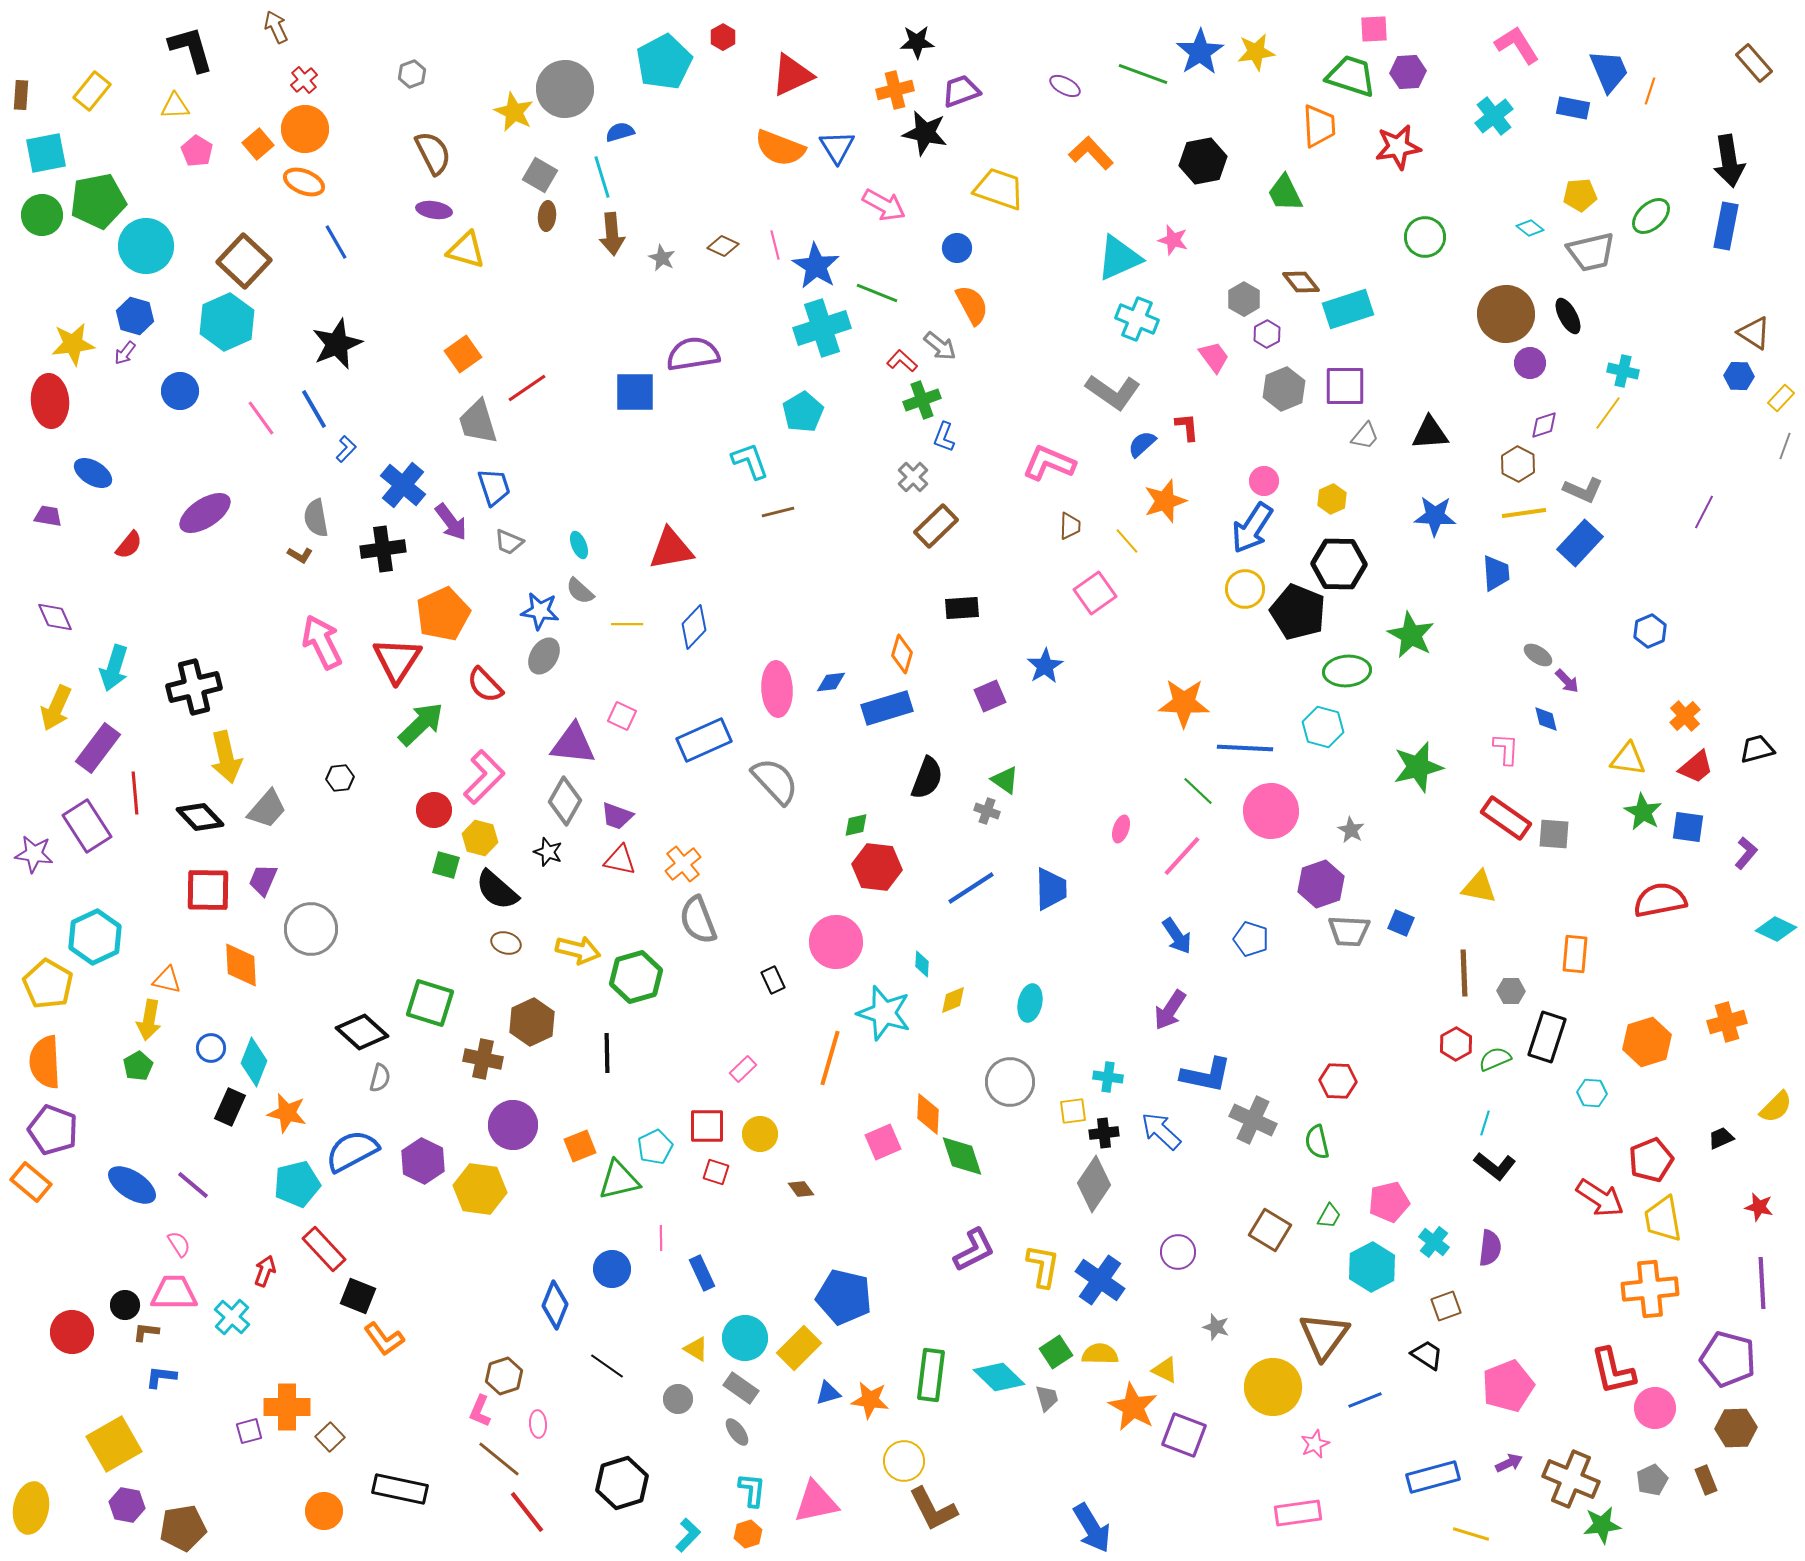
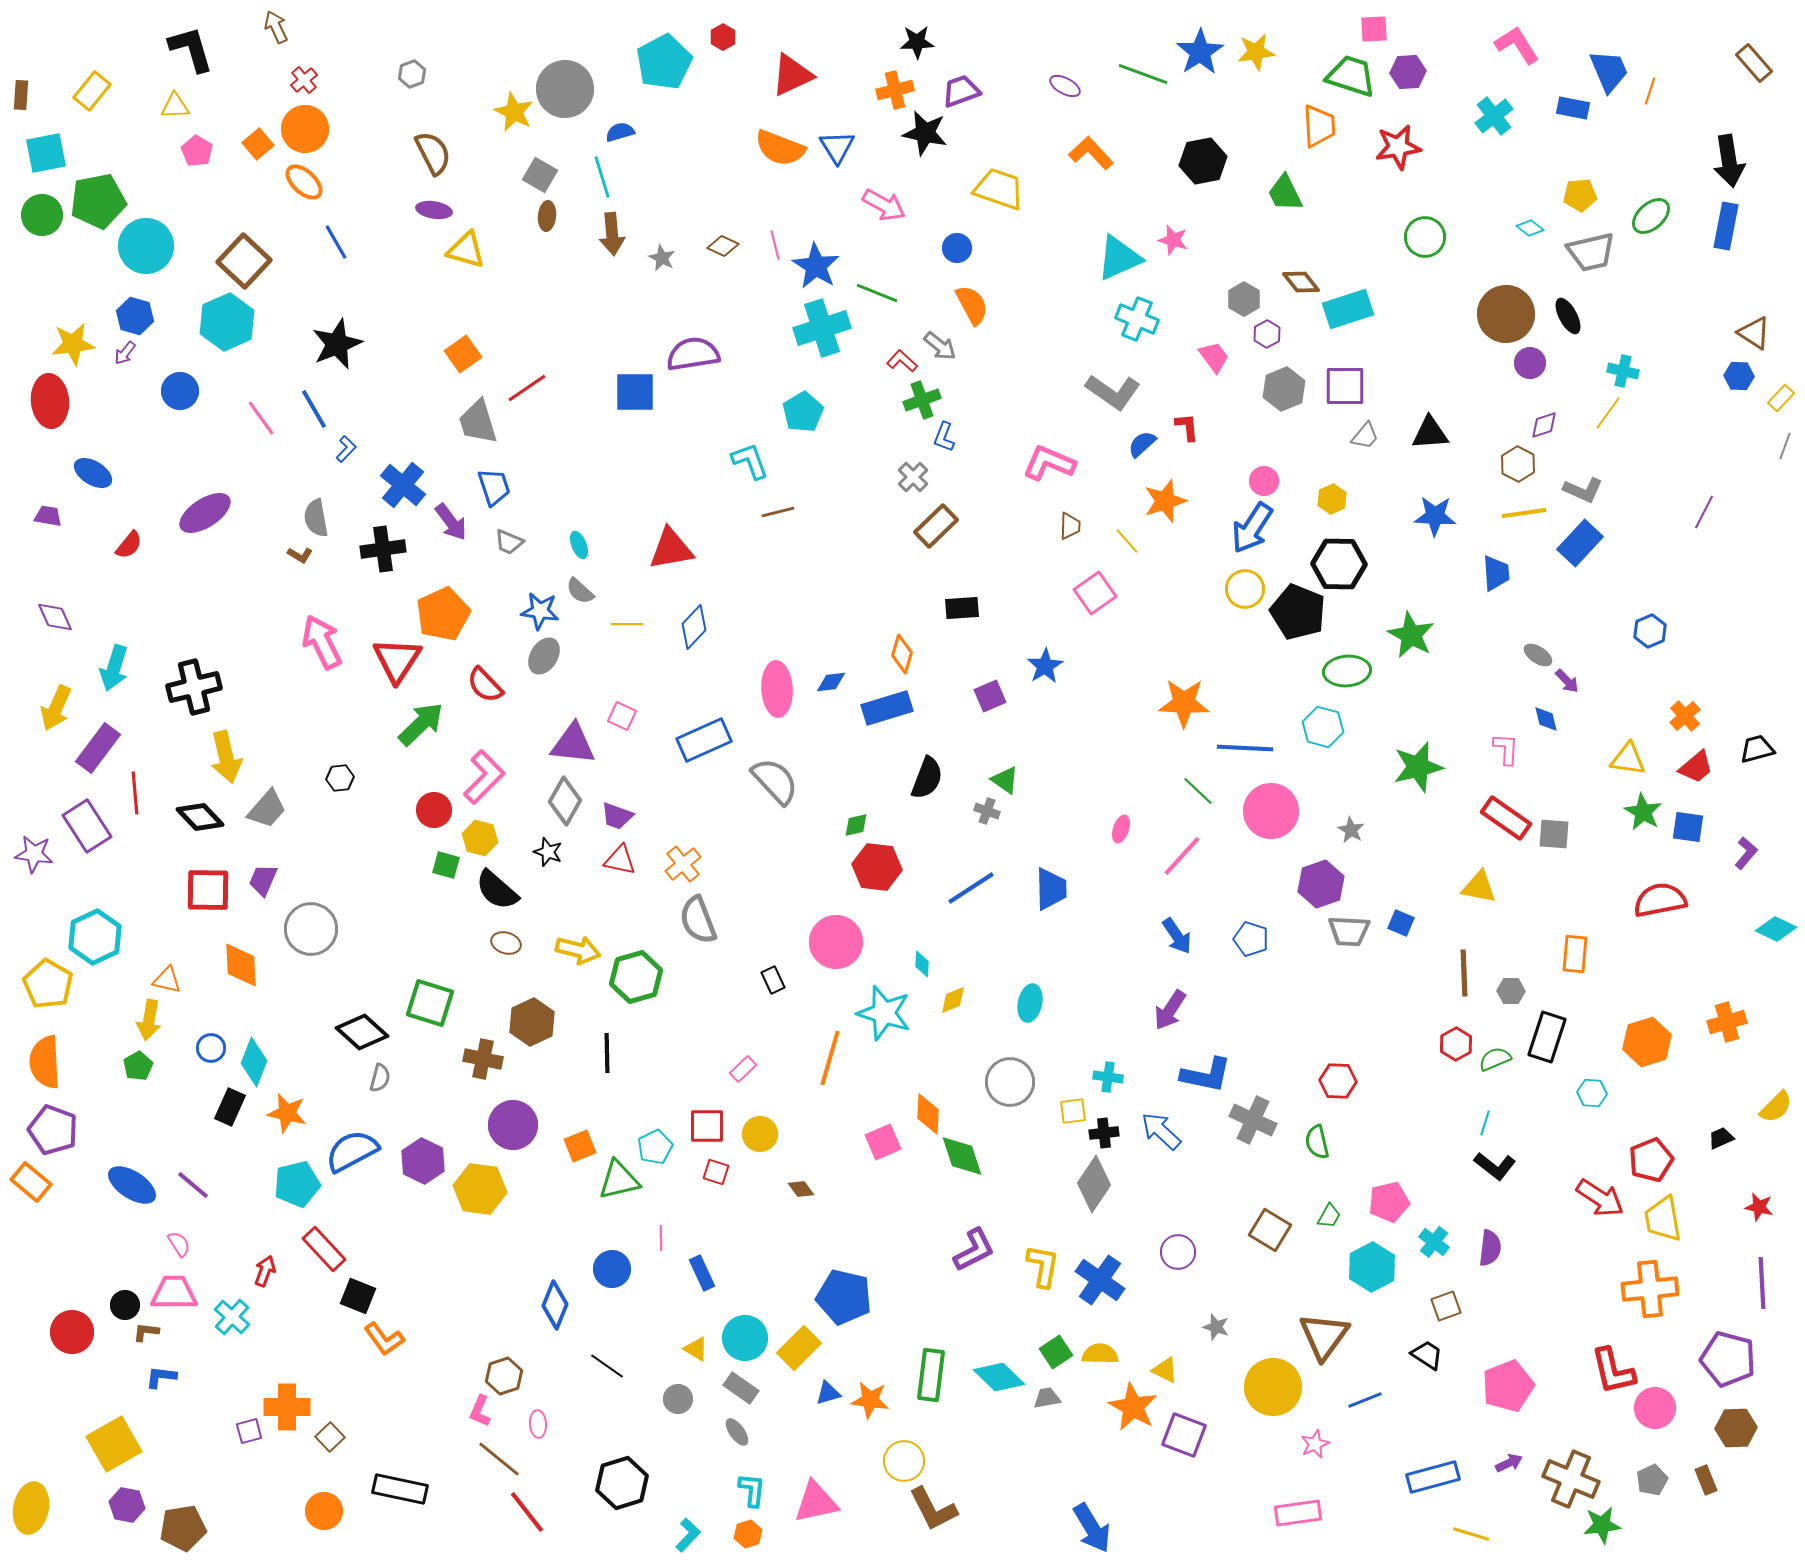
orange ellipse at (304, 182): rotated 21 degrees clockwise
gray trapezoid at (1047, 1398): rotated 84 degrees counterclockwise
